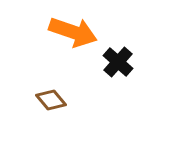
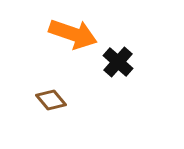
orange arrow: moved 2 px down
